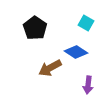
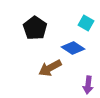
blue diamond: moved 3 px left, 4 px up
